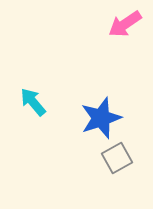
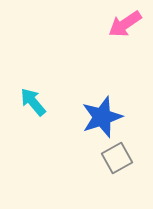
blue star: moved 1 px right, 1 px up
